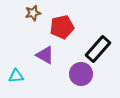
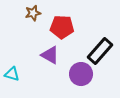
red pentagon: rotated 15 degrees clockwise
black rectangle: moved 2 px right, 2 px down
purple triangle: moved 5 px right
cyan triangle: moved 4 px left, 2 px up; rotated 21 degrees clockwise
